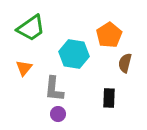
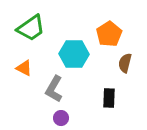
orange pentagon: moved 1 px up
cyan hexagon: rotated 8 degrees counterclockwise
orange triangle: rotated 42 degrees counterclockwise
gray L-shape: rotated 24 degrees clockwise
purple circle: moved 3 px right, 4 px down
